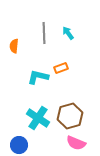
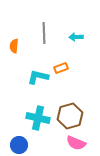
cyan arrow: moved 8 px right, 4 px down; rotated 56 degrees counterclockwise
cyan cross: rotated 20 degrees counterclockwise
